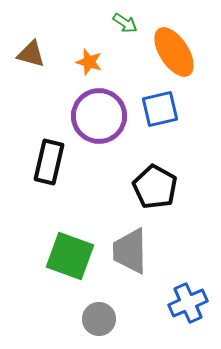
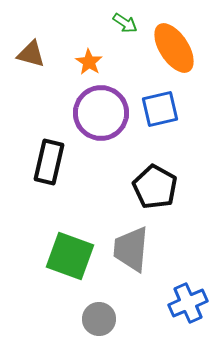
orange ellipse: moved 4 px up
orange star: rotated 16 degrees clockwise
purple circle: moved 2 px right, 3 px up
gray trapezoid: moved 1 px right, 2 px up; rotated 6 degrees clockwise
